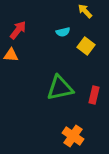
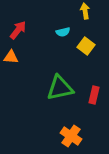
yellow arrow: rotated 35 degrees clockwise
orange triangle: moved 2 px down
orange cross: moved 2 px left
